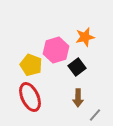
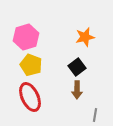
pink hexagon: moved 30 px left, 13 px up
brown arrow: moved 1 px left, 8 px up
gray line: rotated 32 degrees counterclockwise
